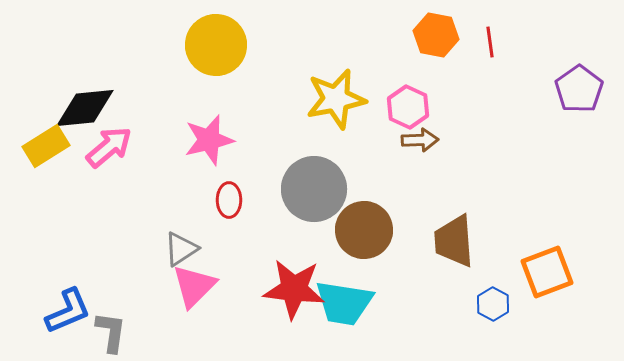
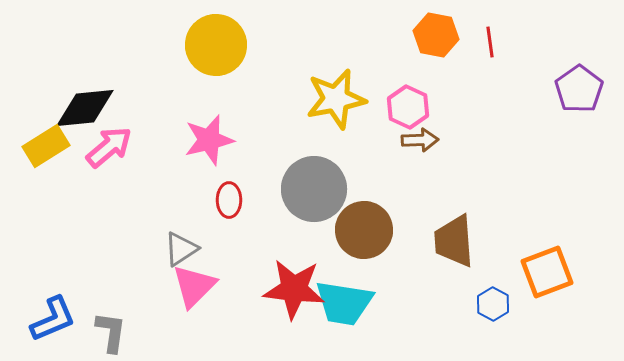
blue L-shape: moved 15 px left, 8 px down
